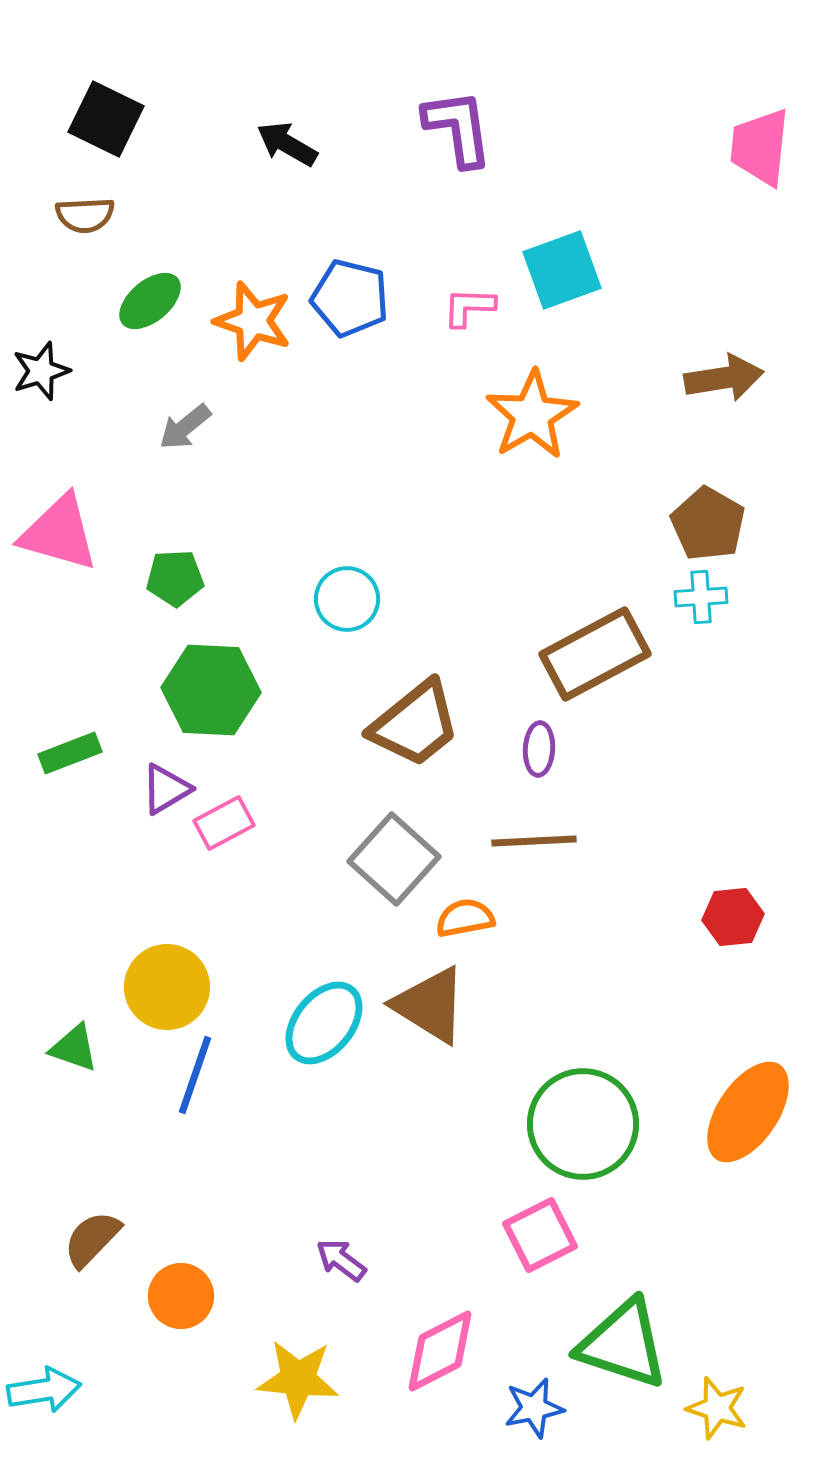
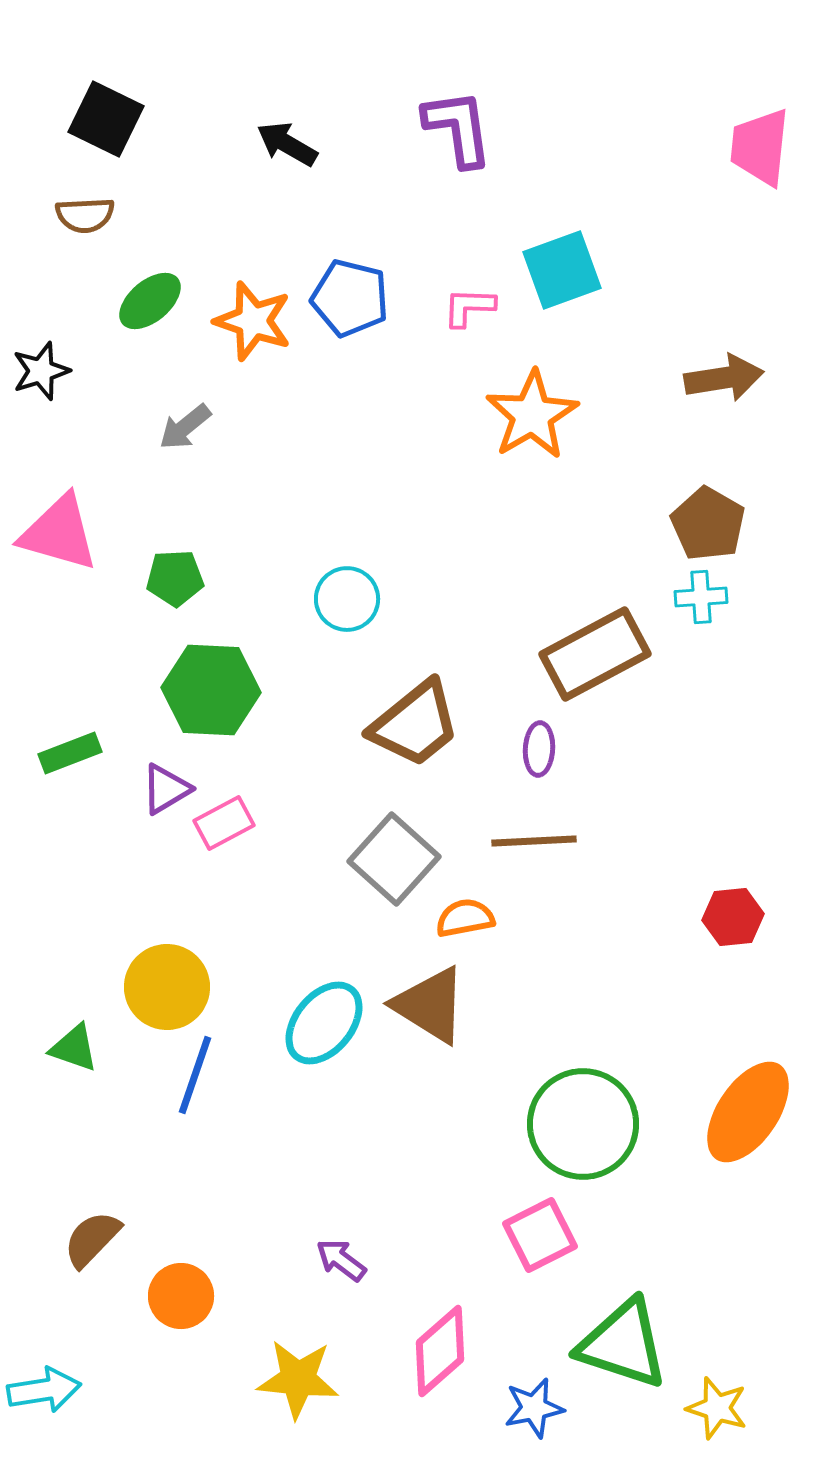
pink diamond at (440, 1351): rotated 14 degrees counterclockwise
